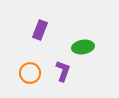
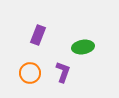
purple rectangle: moved 2 px left, 5 px down
purple L-shape: moved 1 px down
